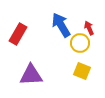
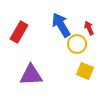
red rectangle: moved 1 px right, 2 px up
yellow circle: moved 3 px left, 1 px down
yellow square: moved 3 px right
